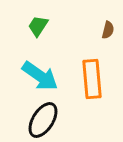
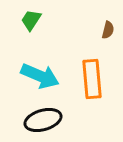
green trapezoid: moved 7 px left, 6 px up
cyan arrow: rotated 12 degrees counterclockwise
black ellipse: rotated 42 degrees clockwise
